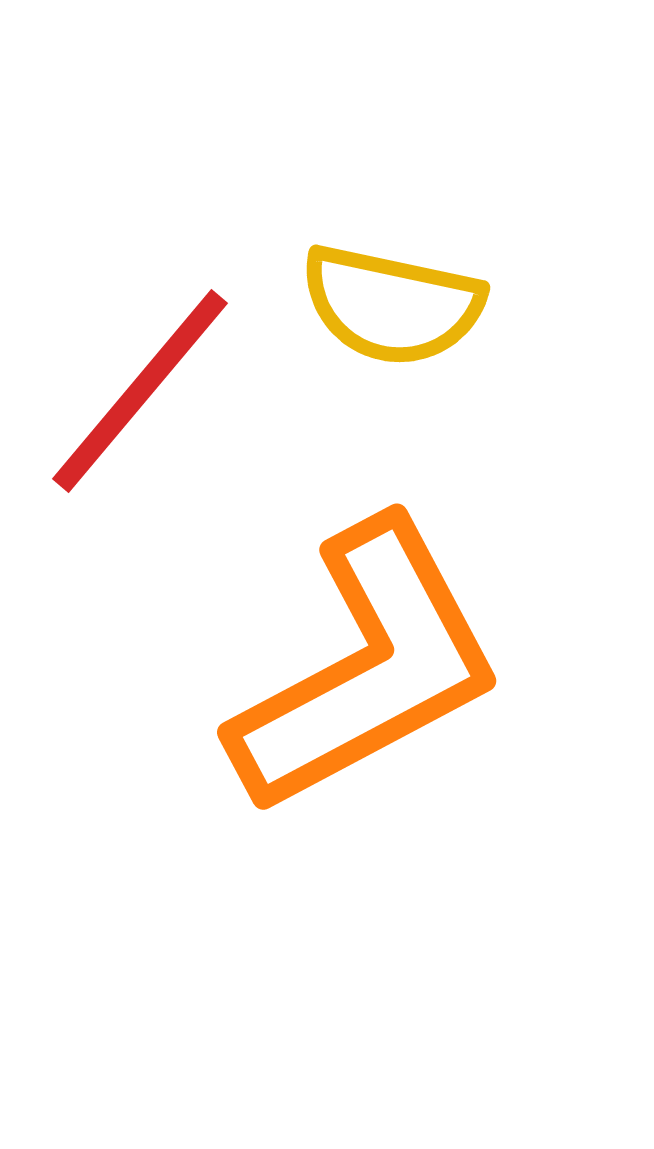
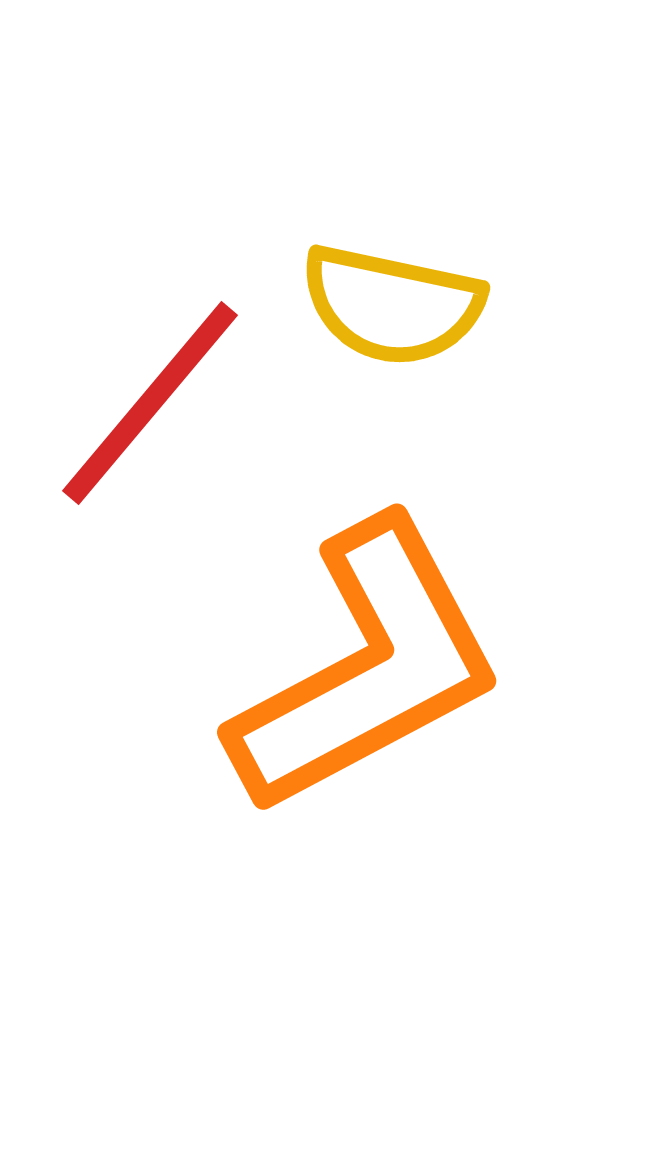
red line: moved 10 px right, 12 px down
